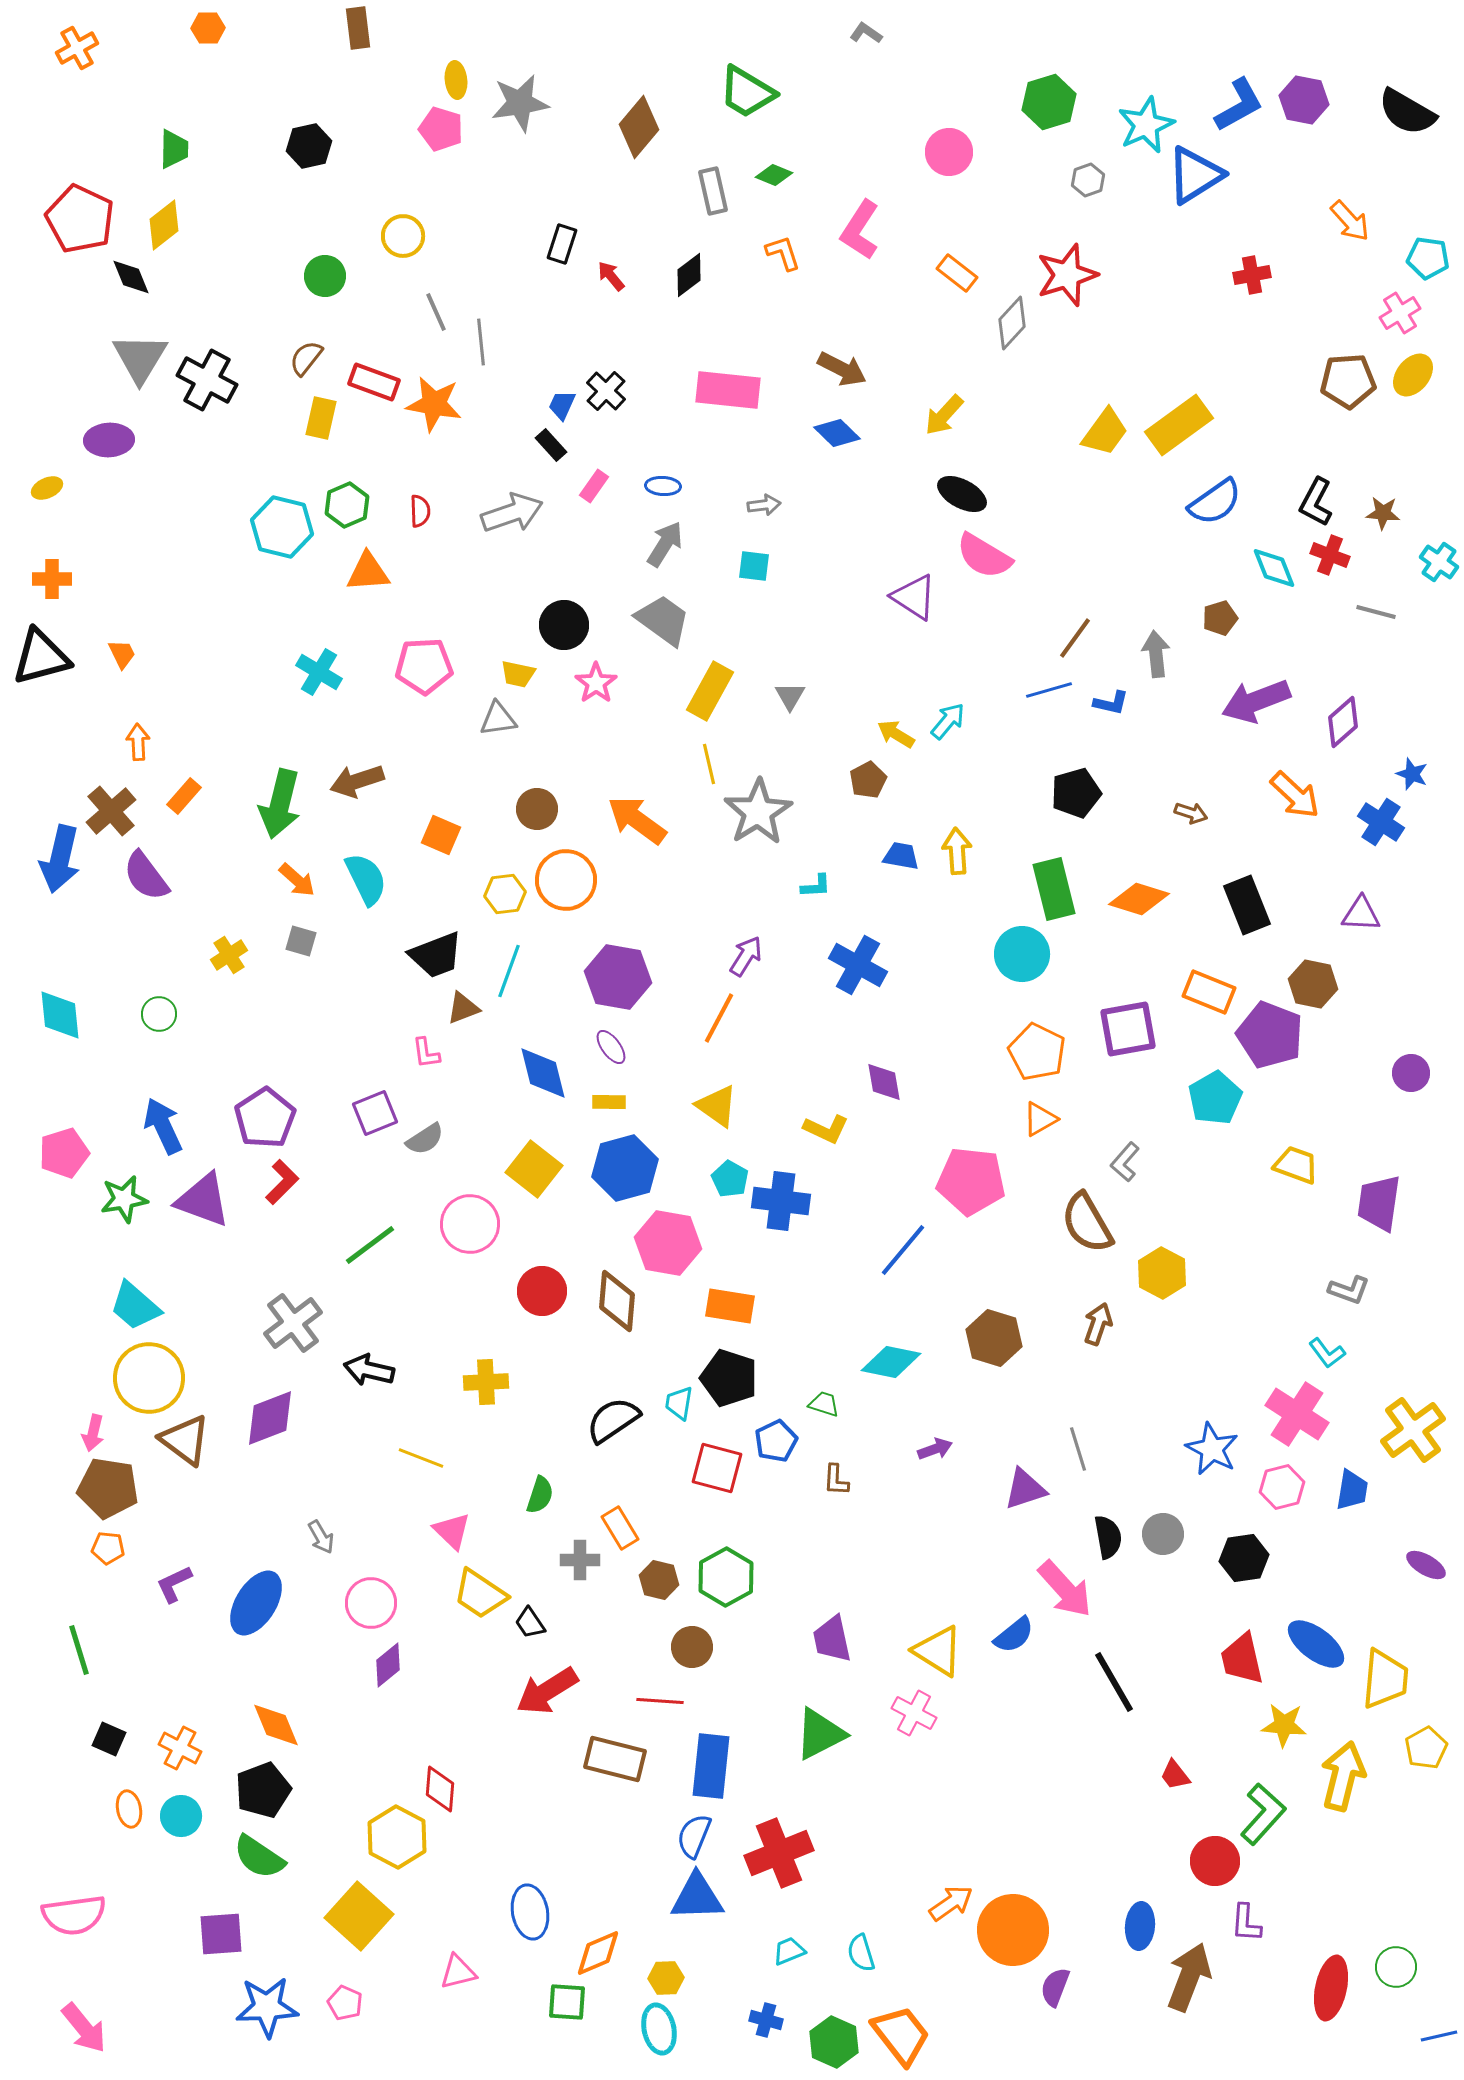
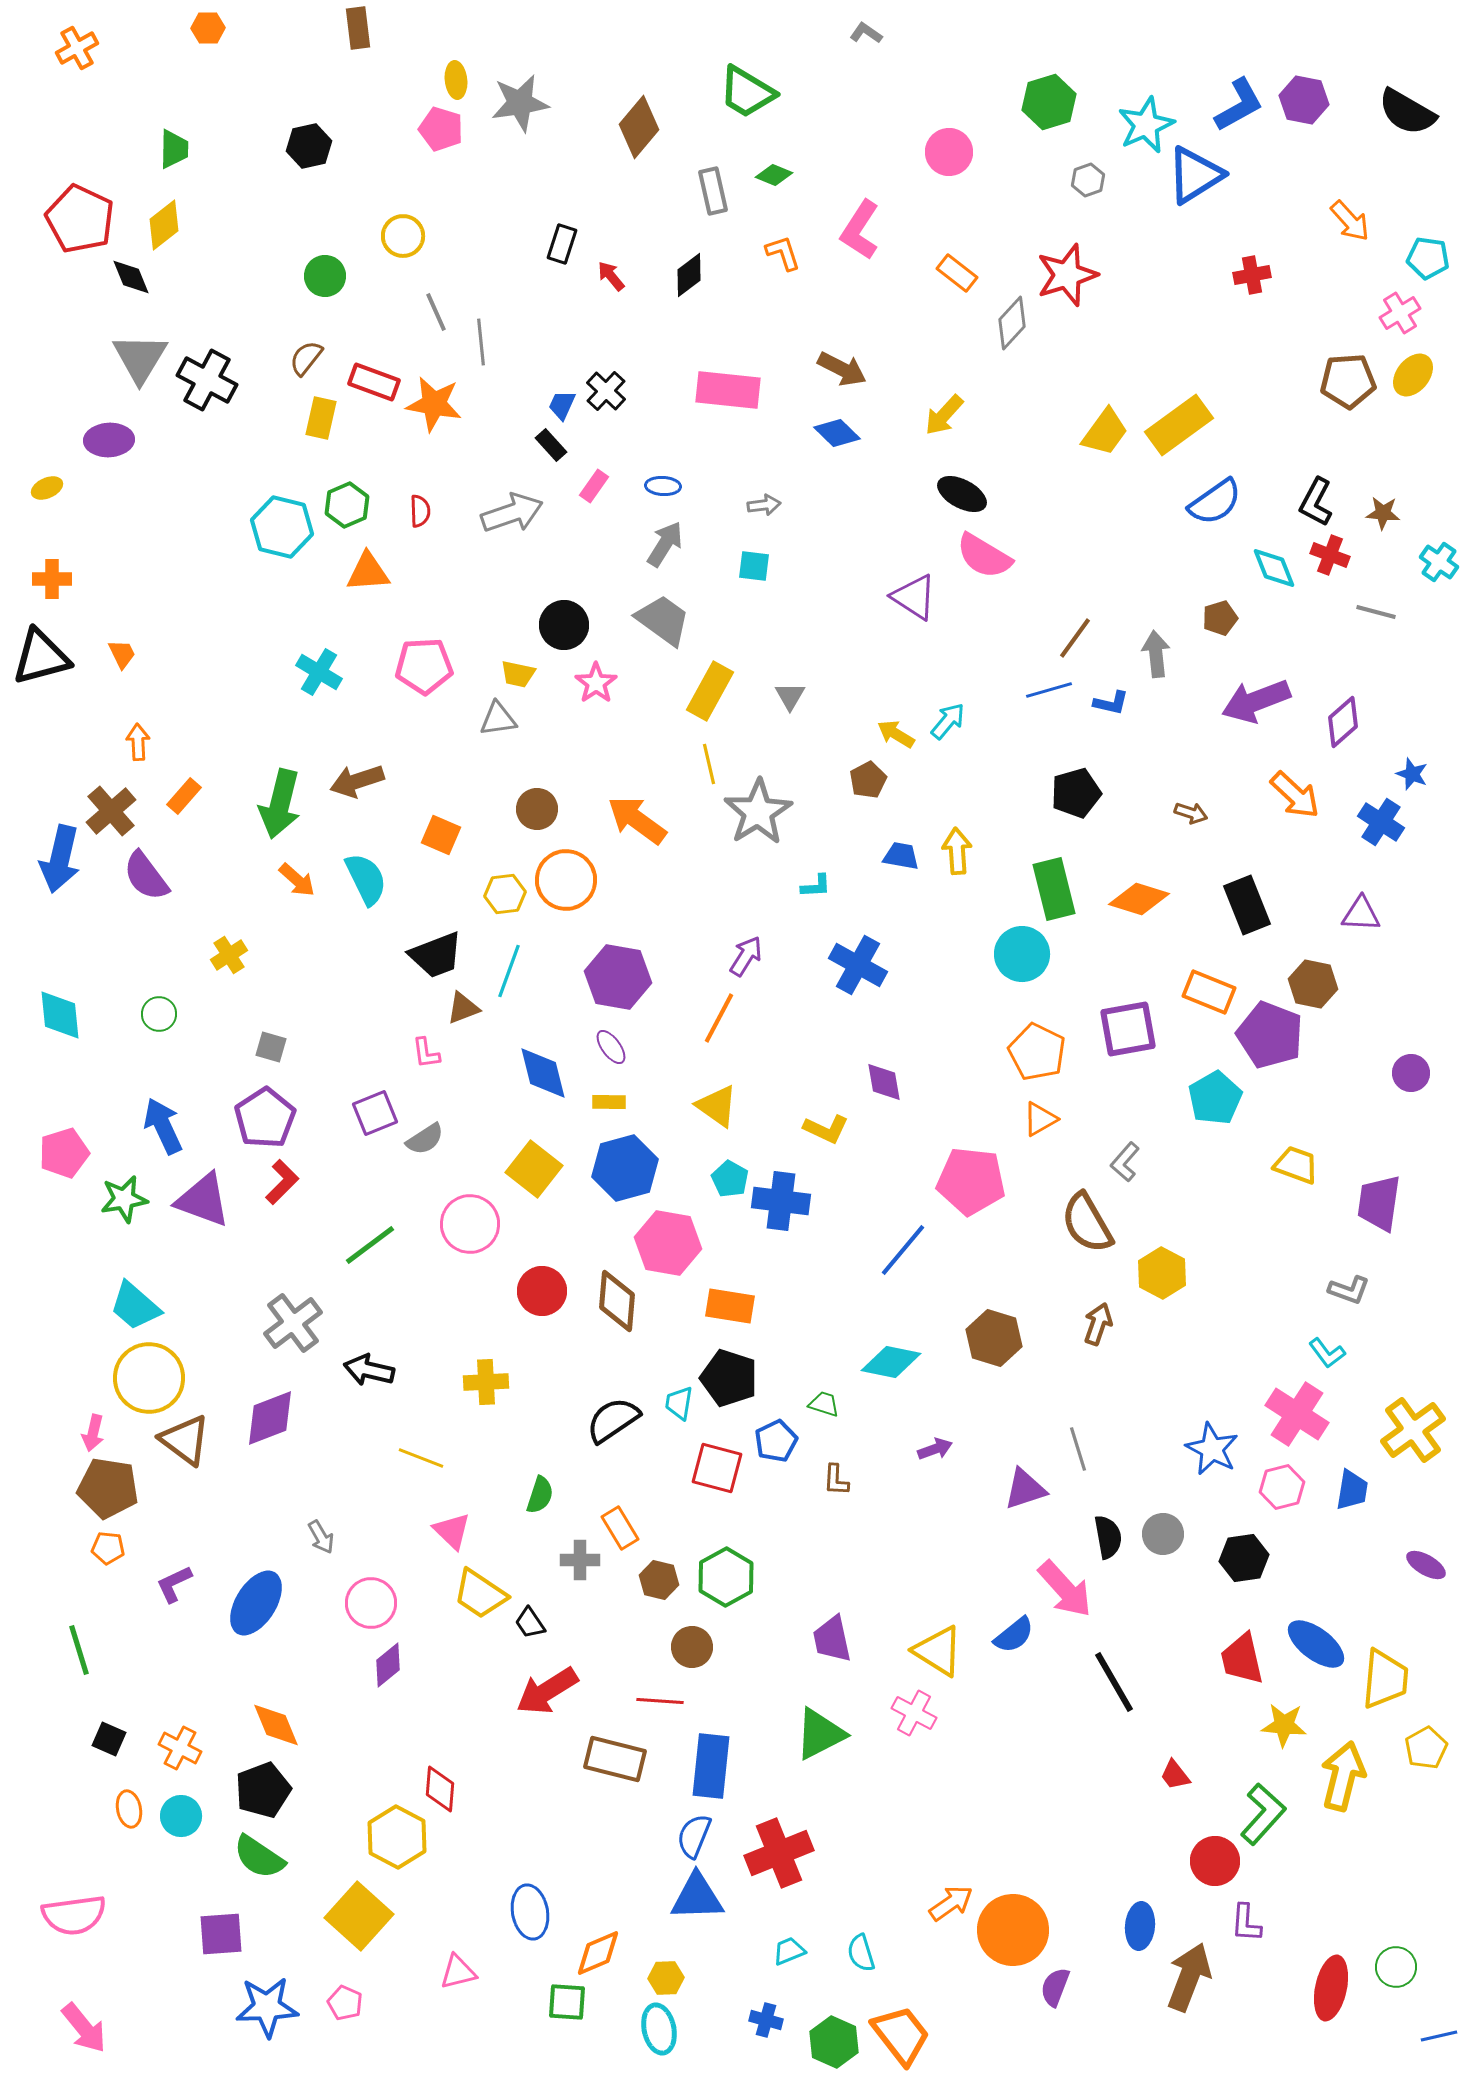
gray square at (301, 941): moved 30 px left, 106 px down
